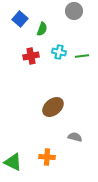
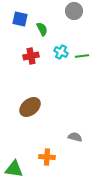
blue square: rotated 28 degrees counterclockwise
green semicircle: rotated 48 degrees counterclockwise
cyan cross: moved 2 px right; rotated 16 degrees clockwise
brown ellipse: moved 23 px left
green triangle: moved 1 px right, 7 px down; rotated 18 degrees counterclockwise
